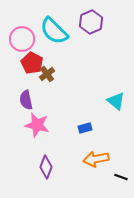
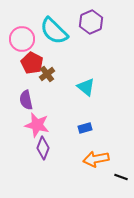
cyan triangle: moved 30 px left, 14 px up
purple diamond: moved 3 px left, 19 px up
